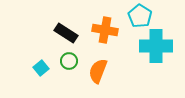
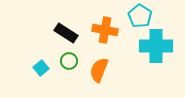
orange semicircle: moved 1 px right, 1 px up
